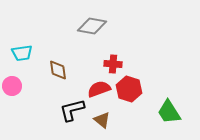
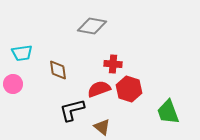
pink circle: moved 1 px right, 2 px up
green trapezoid: moved 1 px left; rotated 12 degrees clockwise
brown triangle: moved 7 px down
